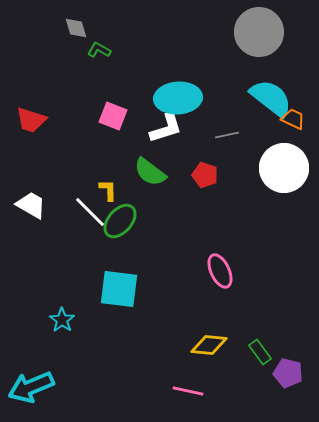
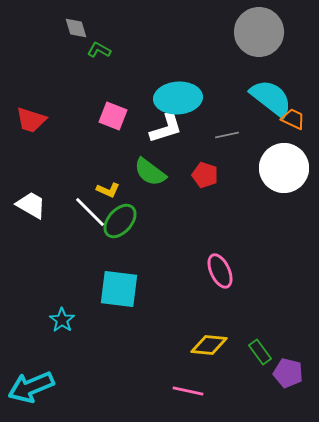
yellow L-shape: rotated 115 degrees clockwise
